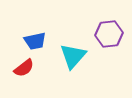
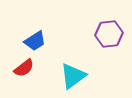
blue trapezoid: rotated 20 degrees counterclockwise
cyan triangle: moved 20 px down; rotated 12 degrees clockwise
